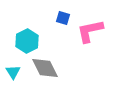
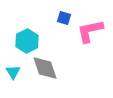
blue square: moved 1 px right
gray diamond: rotated 8 degrees clockwise
